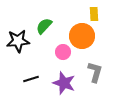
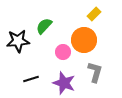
yellow rectangle: rotated 48 degrees clockwise
orange circle: moved 2 px right, 4 px down
